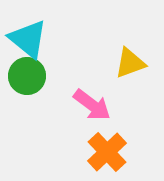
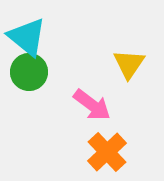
cyan triangle: moved 1 px left, 2 px up
yellow triangle: moved 1 px left, 1 px down; rotated 36 degrees counterclockwise
green circle: moved 2 px right, 4 px up
